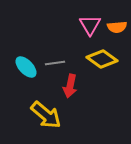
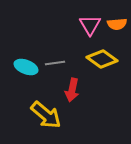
orange semicircle: moved 3 px up
cyan ellipse: rotated 25 degrees counterclockwise
red arrow: moved 2 px right, 4 px down
